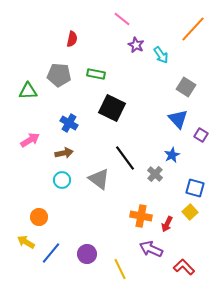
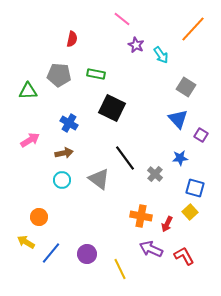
blue star: moved 8 px right, 3 px down; rotated 21 degrees clockwise
red L-shape: moved 11 px up; rotated 15 degrees clockwise
